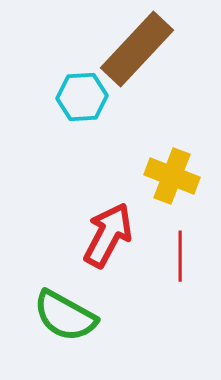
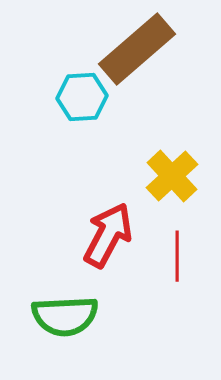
brown rectangle: rotated 6 degrees clockwise
yellow cross: rotated 26 degrees clockwise
red line: moved 3 px left
green semicircle: rotated 32 degrees counterclockwise
